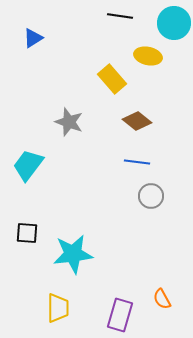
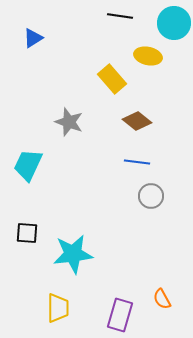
cyan trapezoid: rotated 12 degrees counterclockwise
